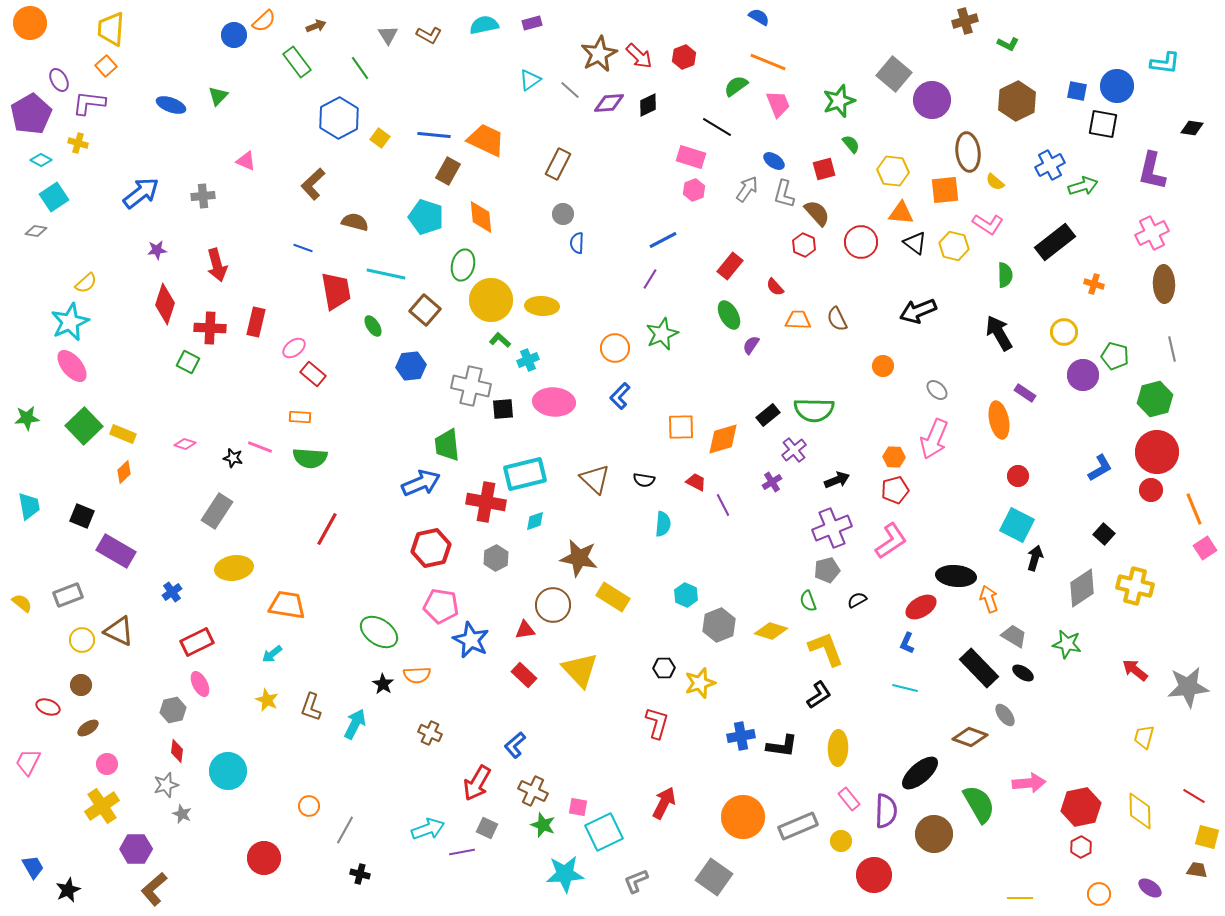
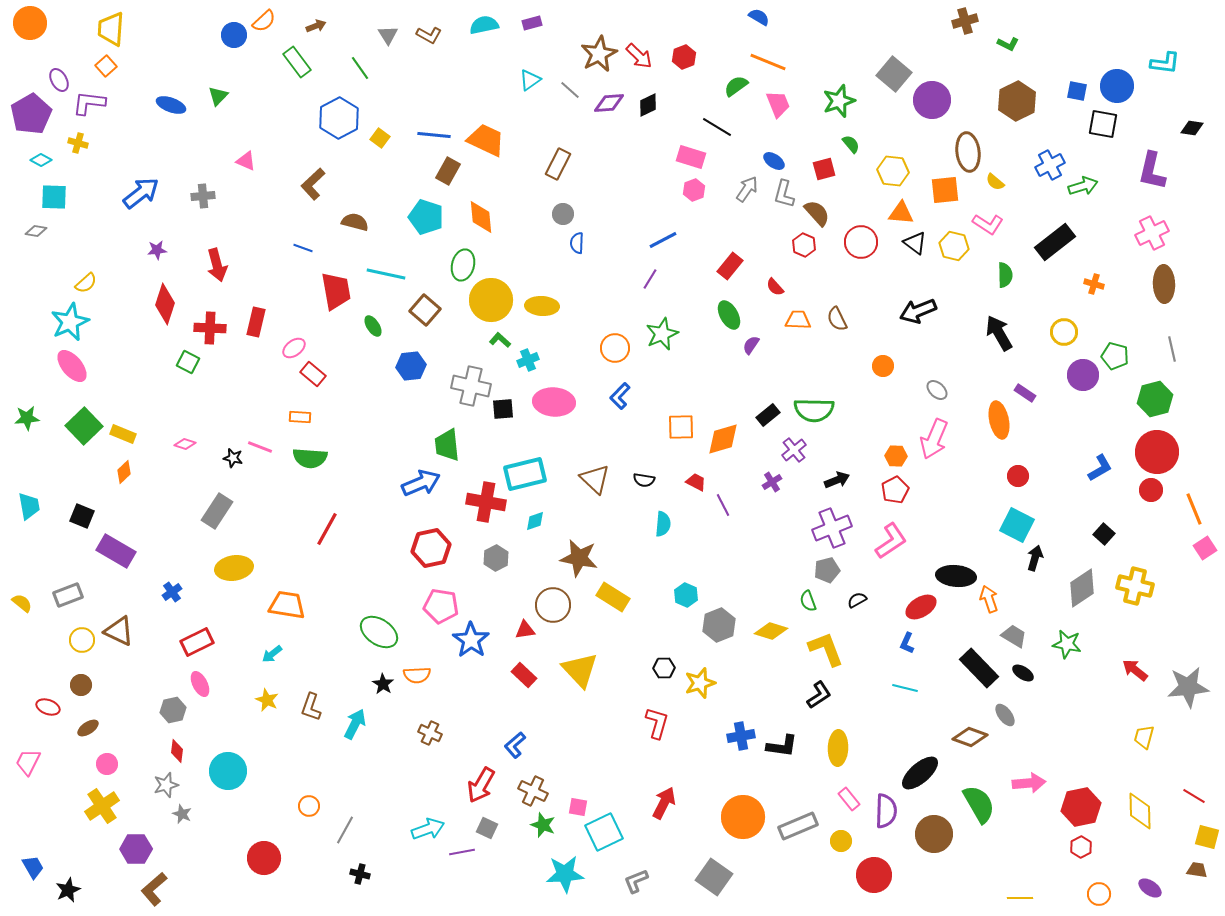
cyan square at (54, 197): rotated 36 degrees clockwise
orange hexagon at (894, 457): moved 2 px right, 1 px up
red pentagon at (895, 490): rotated 12 degrees counterclockwise
blue star at (471, 640): rotated 9 degrees clockwise
red arrow at (477, 783): moved 4 px right, 2 px down
